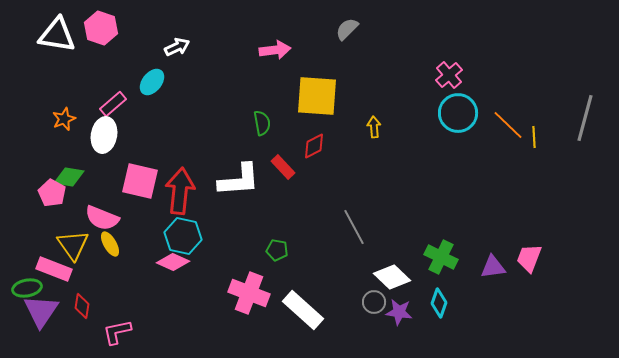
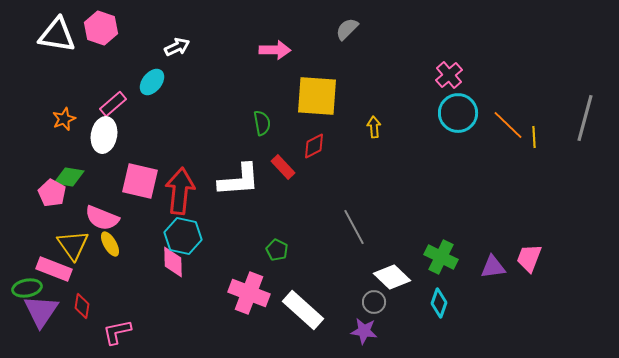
pink arrow at (275, 50): rotated 8 degrees clockwise
green pentagon at (277, 250): rotated 15 degrees clockwise
pink diamond at (173, 262): rotated 64 degrees clockwise
purple star at (399, 312): moved 35 px left, 19 px down
